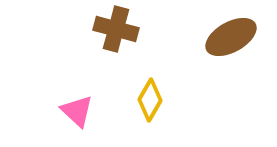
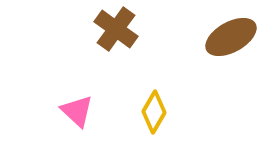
brown cross: rotated 21 degrees clockwise
yellow diamond: moved 4 px right, 12 px down
